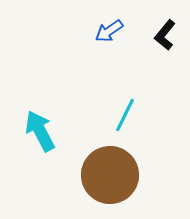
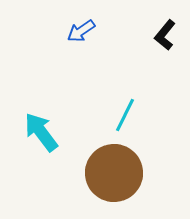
blue arrow: moved 28 px left
cyan arrow: moved 1 px right, 1 px down; rotated 9 degrees counterclockwise
brown circle: moved 4 px right, 2 px up
